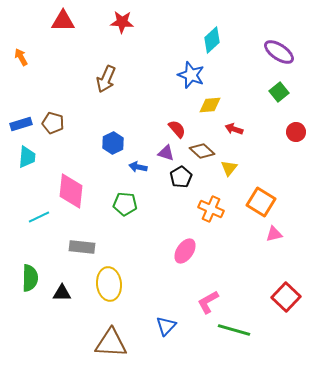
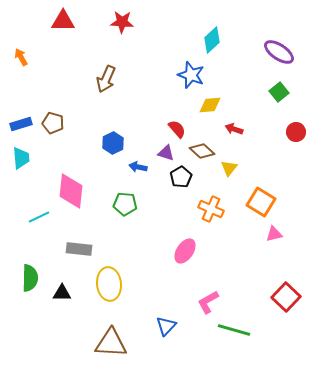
cyan trapezoid: moved 6 px left, 1 px down; rotated 10 degrees counterclockwise
gray rectangle: moved 3 px left, 2 px down
